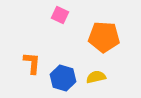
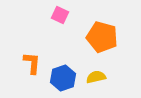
orange pentagon: moved 2 px left; rotated 12 degrees clockwise
blue hexagon: rotated 25 degrees clockwise
